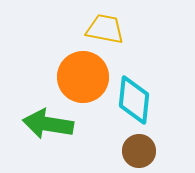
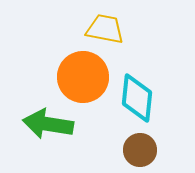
cyan diamond: moved 3 px right, 2 px up
brown circle: moved 1 px right, 1 px up
